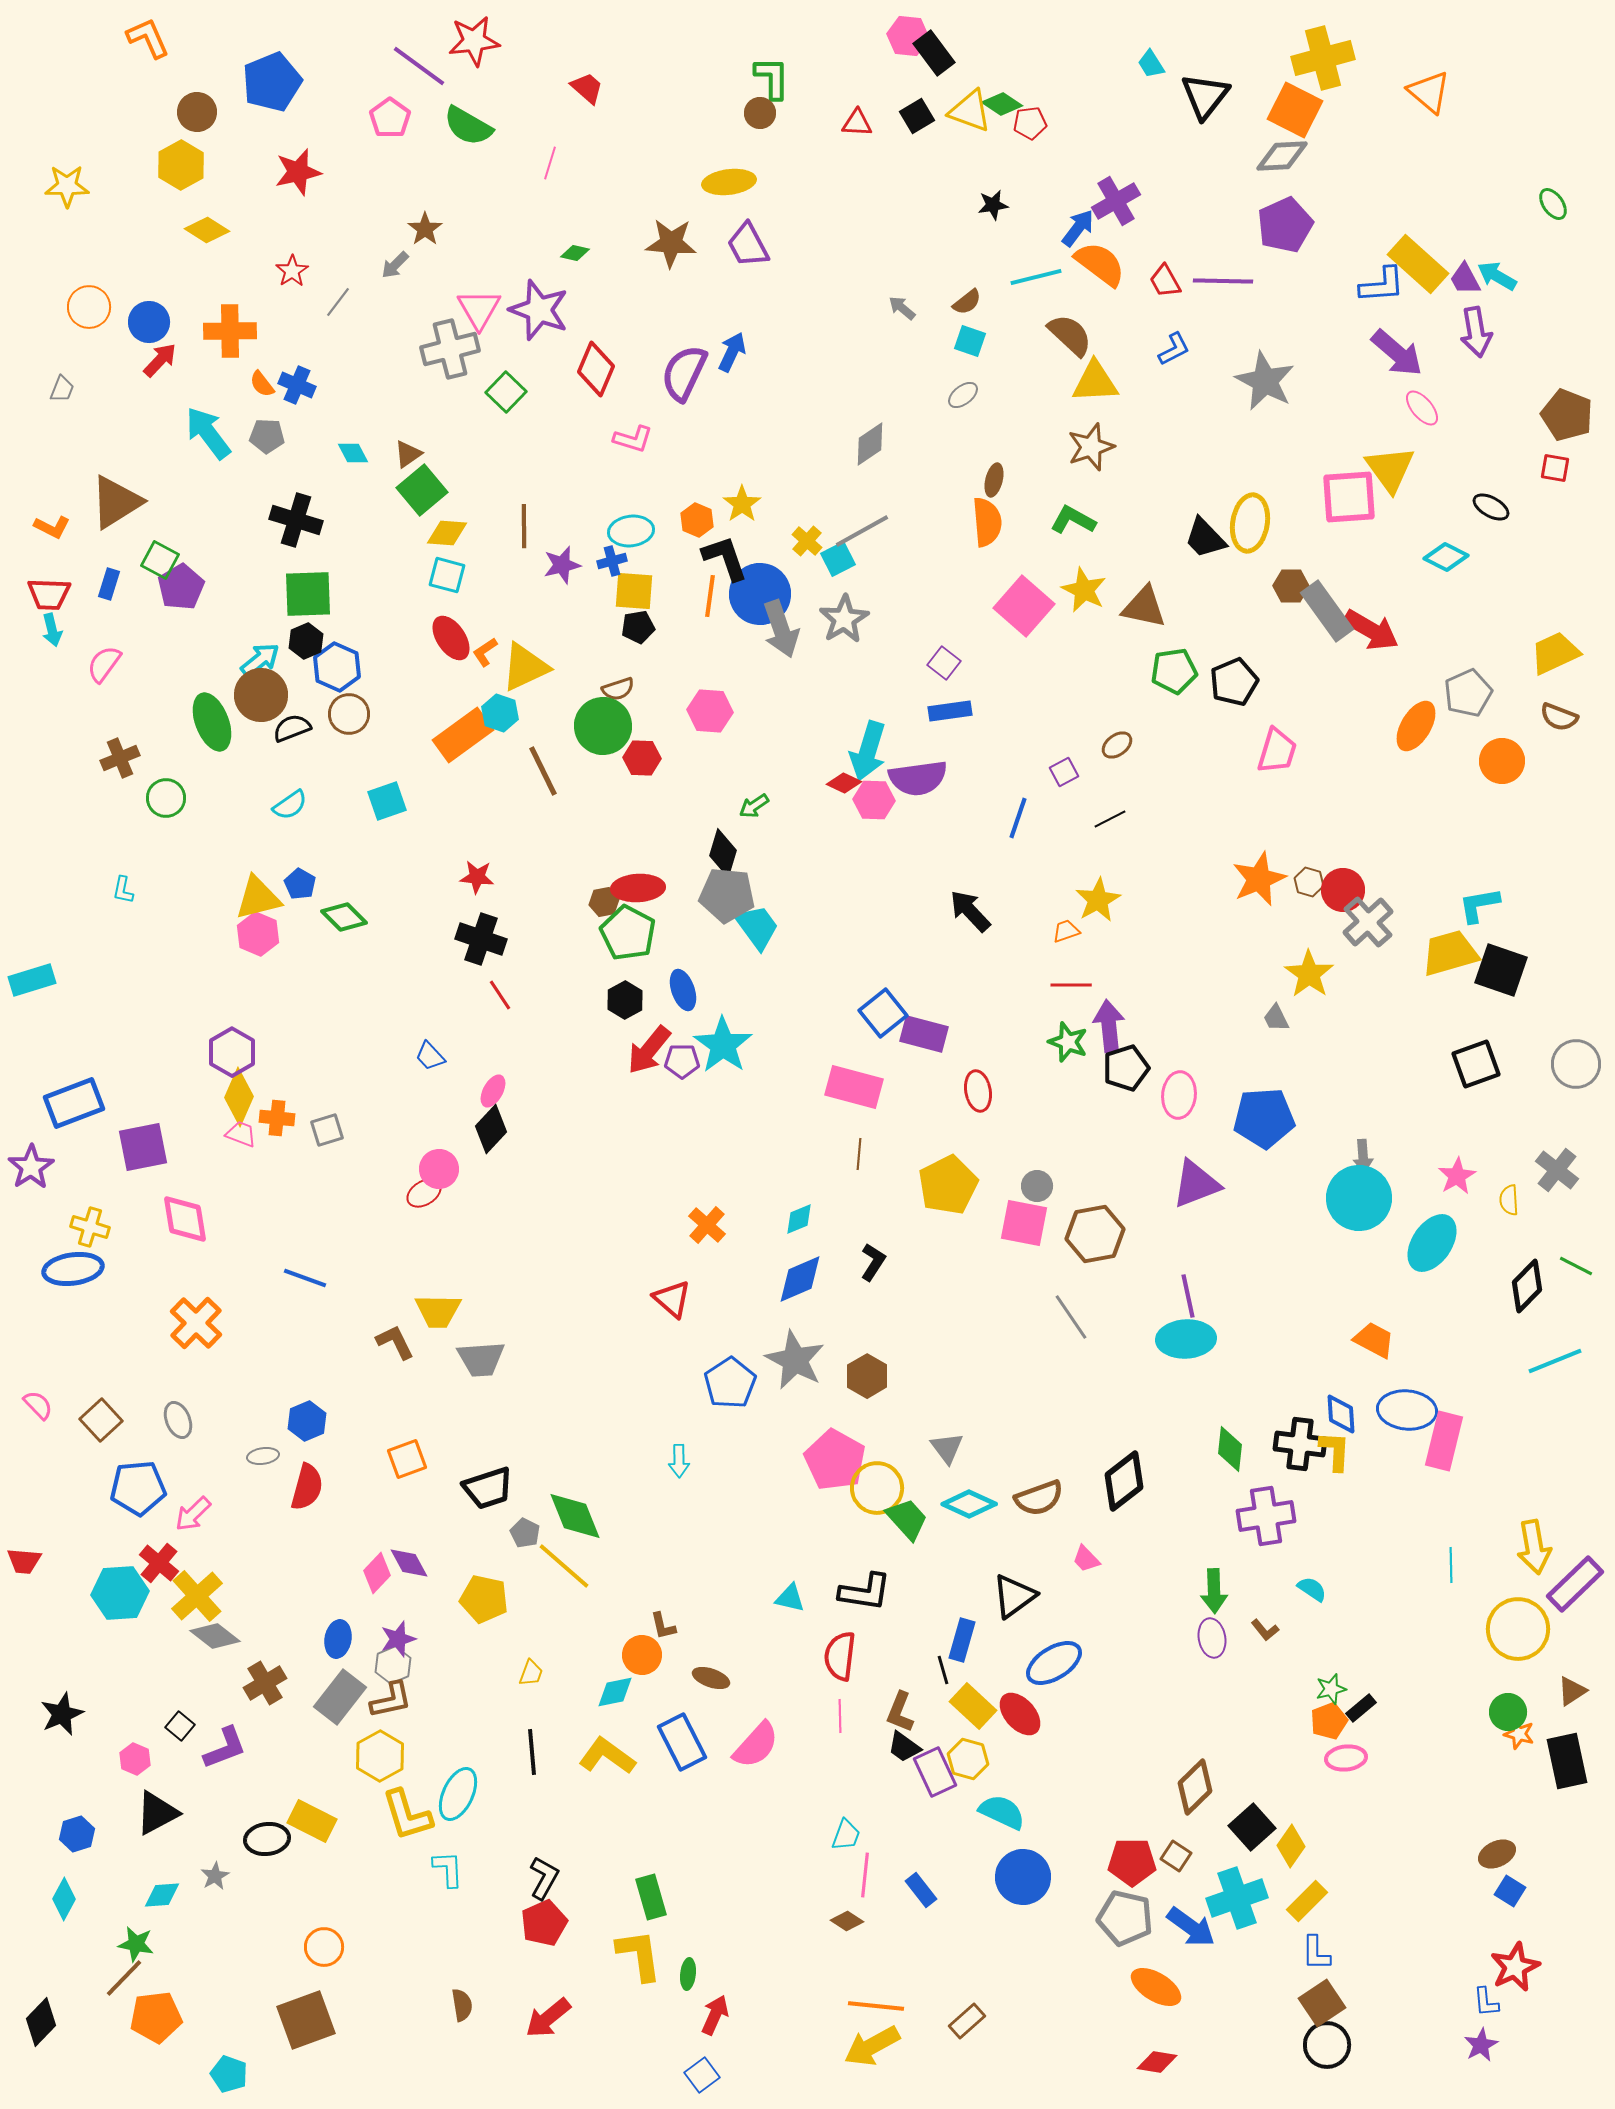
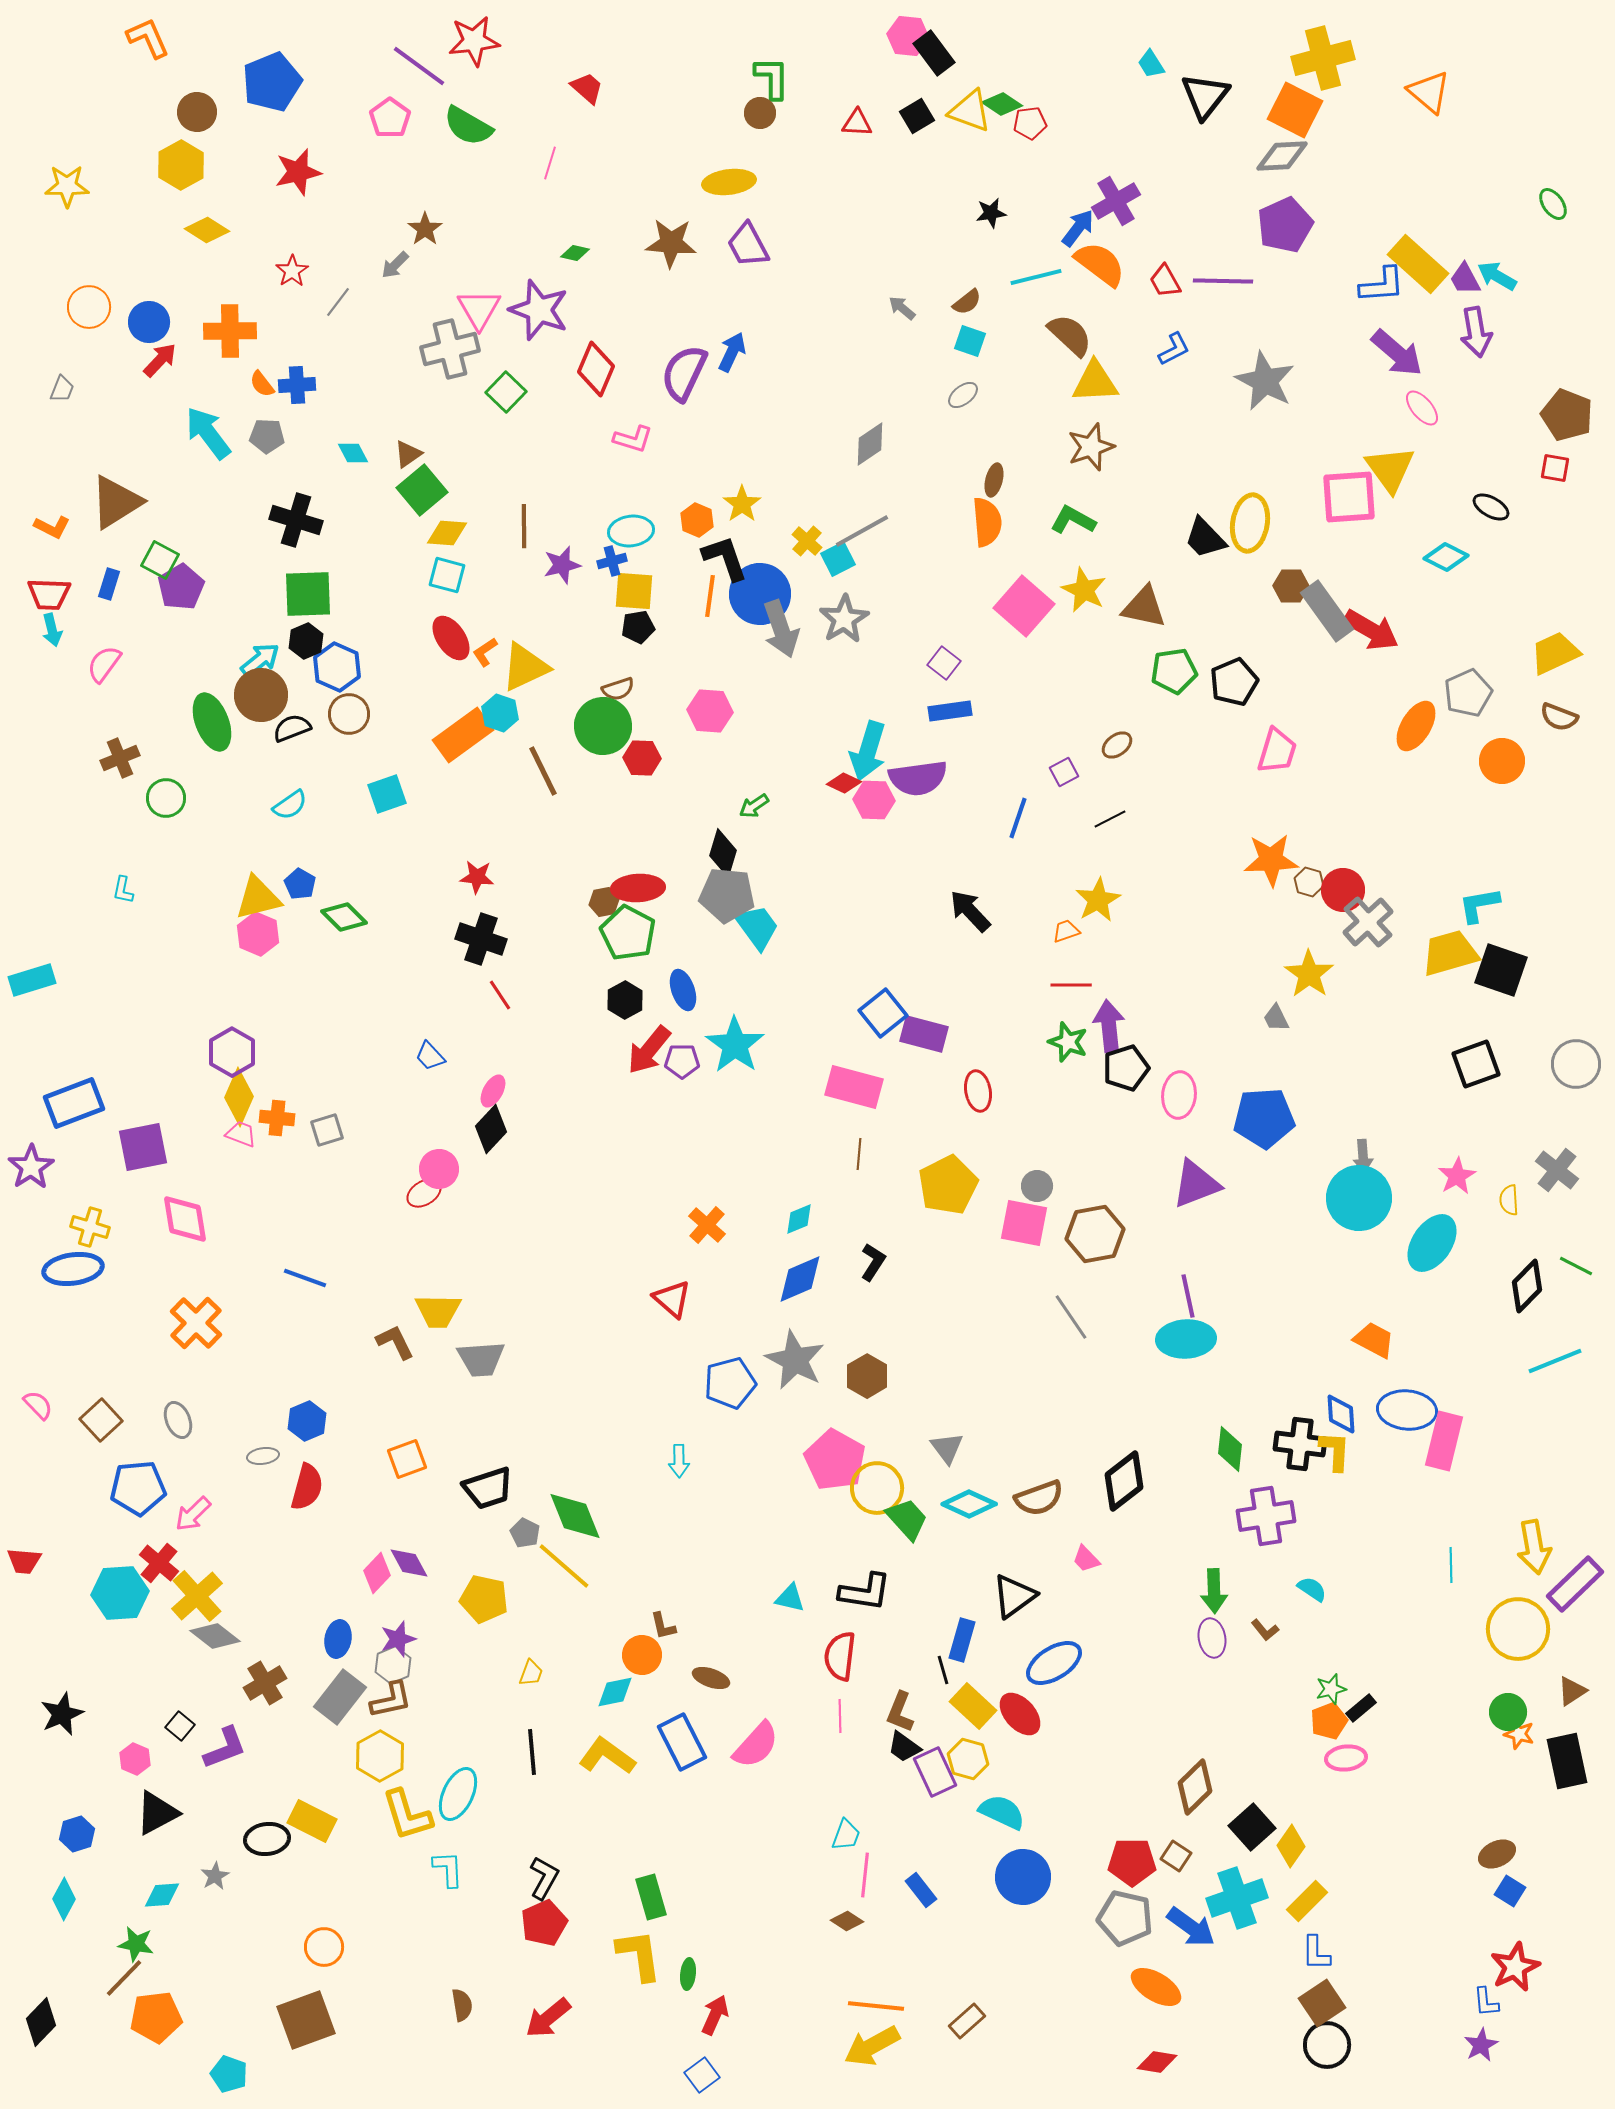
black star at (993, 205): moved 2 px left, 8 px down
blue cross at (297, 385): rotated 27 degrees counterclockwise
cyan square at (387, 801): moved 7 px up
orange star at (1259, 879): moved 12 px right, 19 px up; rotated 20 degrees clockwise
cyan star at (723, 1045): moved 12 px right
blue pentagon at (730, 1383): rotated 18 degrees clockwise
